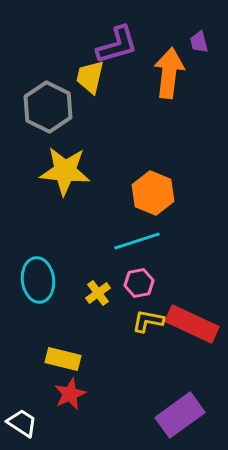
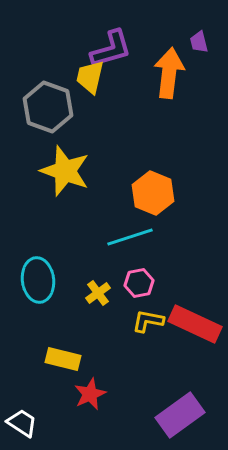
purple L-shape: moved 6 px left, 4 px down
gray hexagon: rotated 6 degrees counterclockwise
yellow star: rotated 15 degrees clockwise
cyan line: moved 7 px left, 4 px up
red rectangle: moved 3 px right
red star: moved 20 px right
